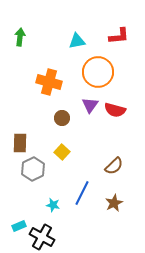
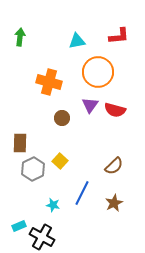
yellow square: moved 2 px left, 9 px down
